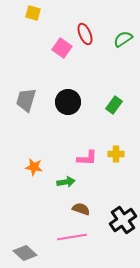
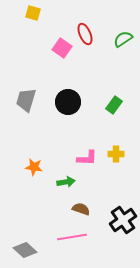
gray diamond: moved 3 px up
